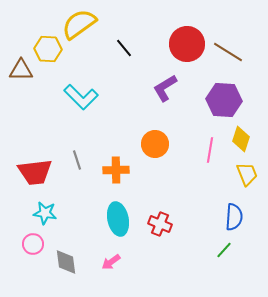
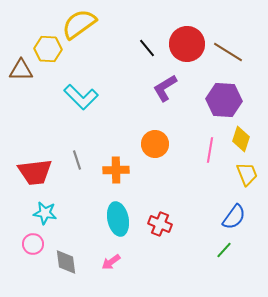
black line: moved 23 px right
blue semicircle: rotated 32 degrees clockwise
